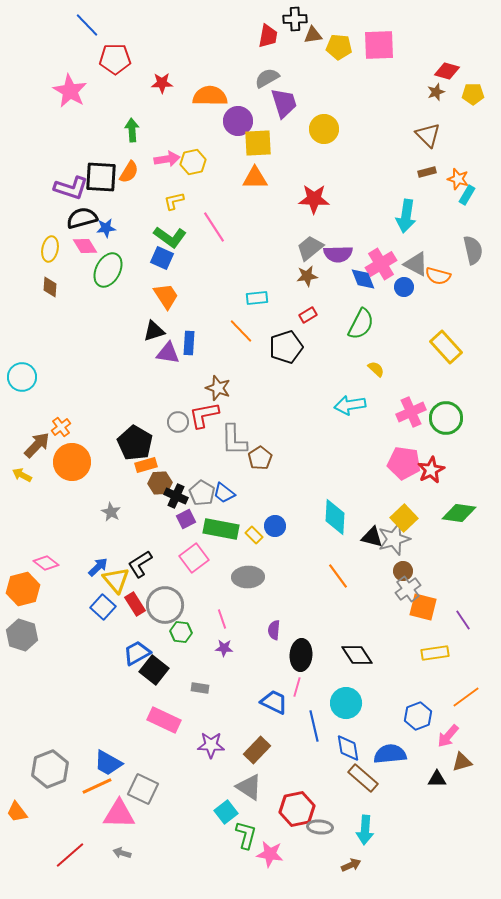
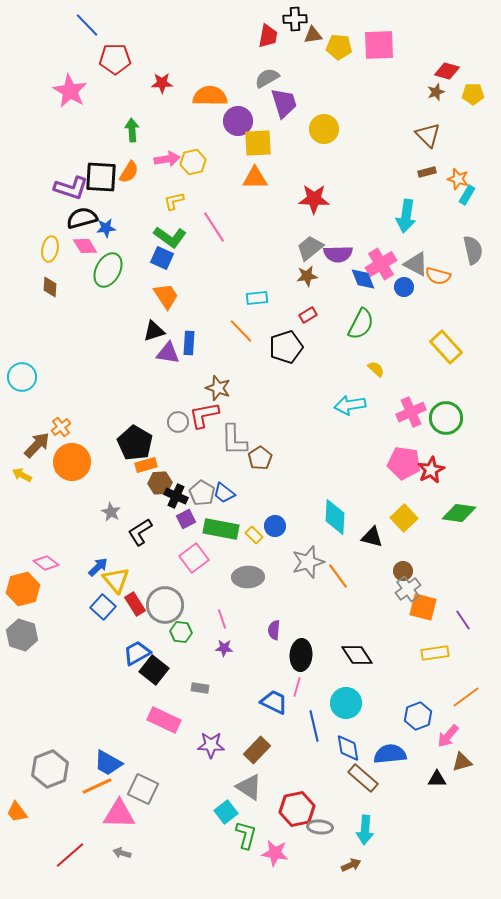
gray star at (394, 539): moved 86 px left, 23 px down
black L-shape at (140, 564): moved 32 px up
pink star at (270, 854): moved 5 px right, 1 px up
